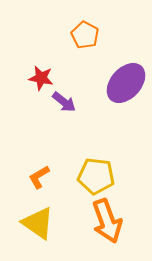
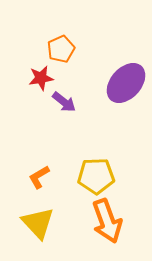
orange pentagon: moved 24 px left, 14 px down; rotated 20 degrees clockwise
red star: rotated 20 degrees counterclockwise
yellow pentagon: rotated 9 degrees counterclockwise
yellow triangle: rotated 12 degrees clockwise
